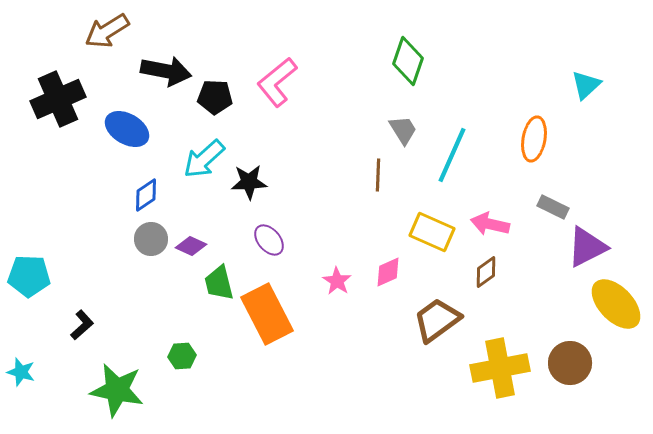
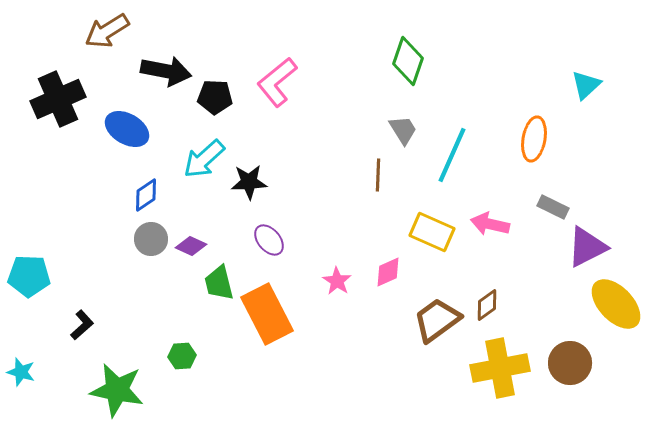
brown diamond: moved 1 px right, 33 px down
